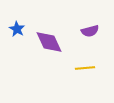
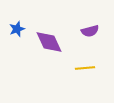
blue star: rotated 21 degrees clockwise
